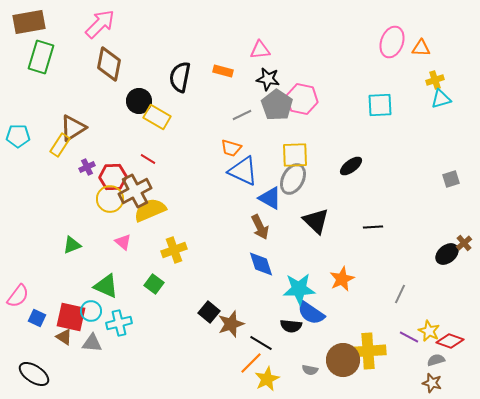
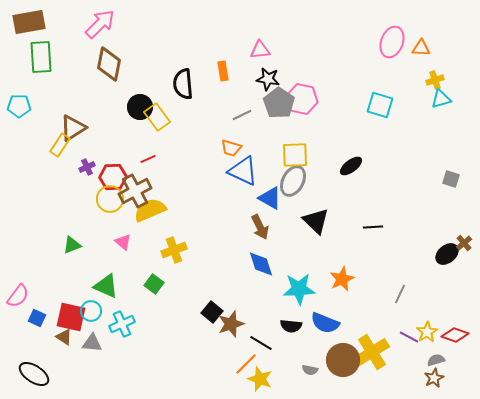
green rectangle at (41, 57): rotated 20 degrees counterclockwise
orange rectangle at (223, 71): rotated 66 degrees clockwise
black semicircle at (180, 77): moved 3 px right, 7 px down; rotated 16 degrees counterclockwise
black circle at (139, 101): moved 1 px right, 6 px down
gray pentagon at (277, 105): moved 2 px right, 2 px up
cyan square at (380, 105): rotated 20 degrees clockwise
yellow rectangle at (157, 117): rotated 24 degrees clockwise
cyan pentagon at (18, 136): moved 1 px right, 30 px up
red line at (148, 159): rotated 56 degrees counterclockwise
gray ellipse at (293, 179): moved 2 px down
gray square at (451, 179): rotated 36 degrees clockwise
black square at (209, 312): moved 3 px right
blue semicircle at (311, 313): moved 14 px right, 10 px down; rotated 12 degrees counterclockwise
cyan cross at (119, 323): moved 3 px right, 1 px down; rotated 10 degrees counterclockwise
yellow star at (429, 331): moved 2 px left, 1 px down; rotated 15 degrees clockwise
red diamond at (450, 341): moved 5 px right, 6 px up
yellow cross at (368, 351): moved 4 px right, 1 px down; rotated 28 degrees counterclockwise
orange line at (251, 363): moved 5 px left, 1 px down
yellow star at (267, 379): moved 7 px left; rotated 25 degrees counterclockwise
brown star at (432, 383): moved 2 px right, 5 px up; rotated 30 degrees clockwise
